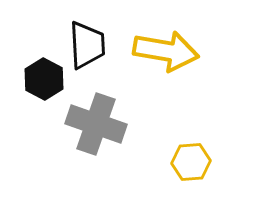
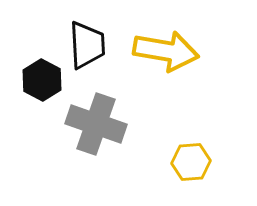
black hexagon: moved 2 px left, 1 px down
